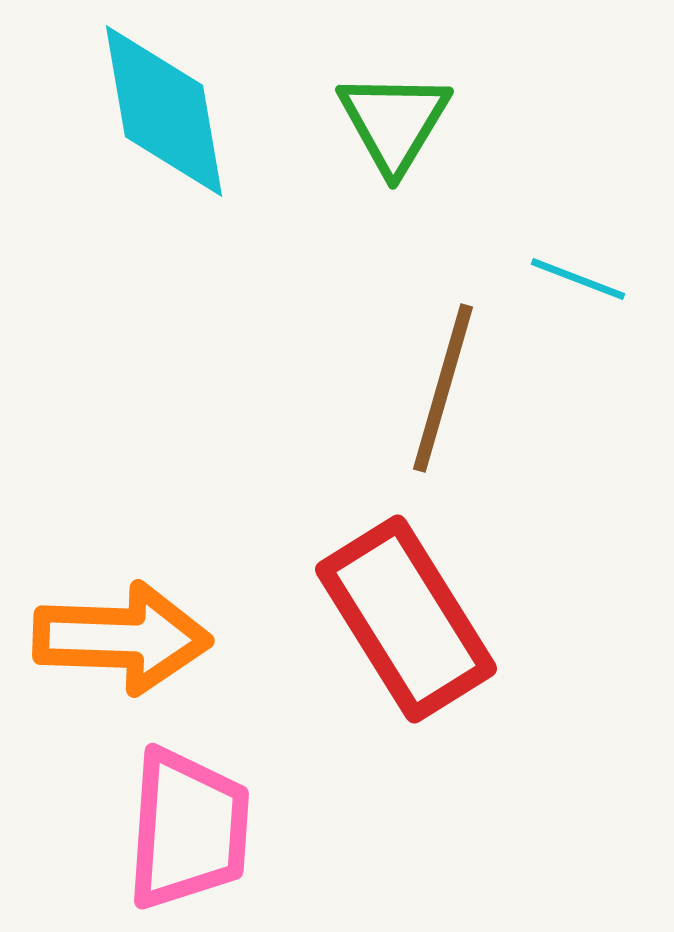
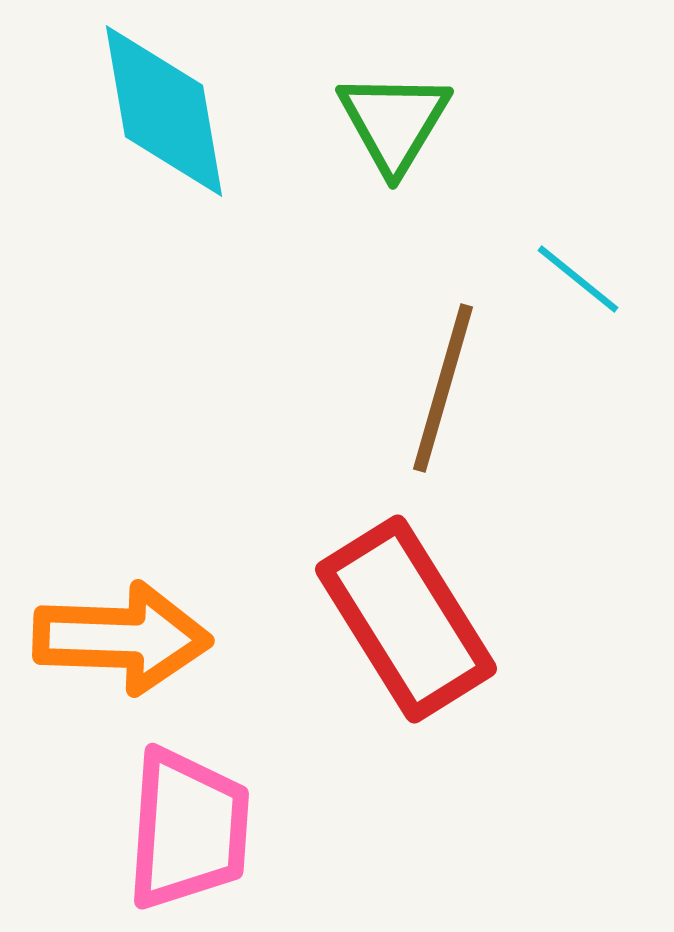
cyan line: rotated 18 degrees clockwise
